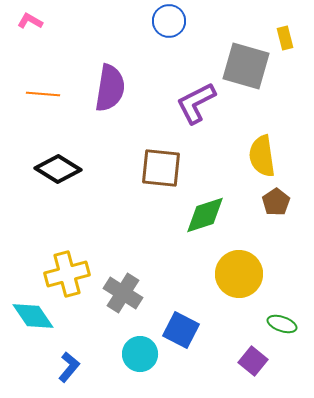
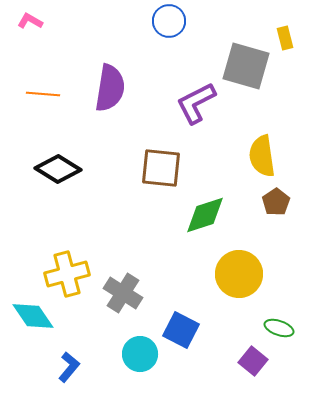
green ellipse: moved 3 px left, 4 px down
